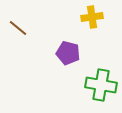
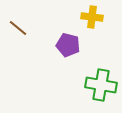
yellow cross: rotated 15 degrees clockwise
purple pentagon: moved 8 px up
